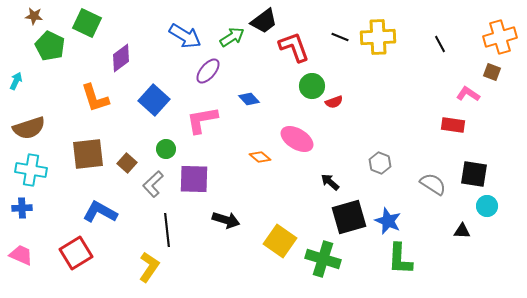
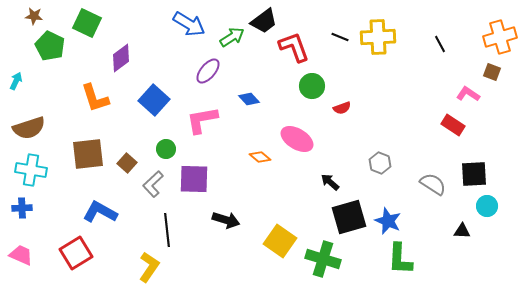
blue arrow at (185, 36): moved 4 px right, 12 px up
red semicircle at (334, 102): moved 8 px right, 6 px down
red rectangle at (453, 125): rotated 25 degrees clockwise
black square at (474, 174): rotated 12 degrees counterclockwise
